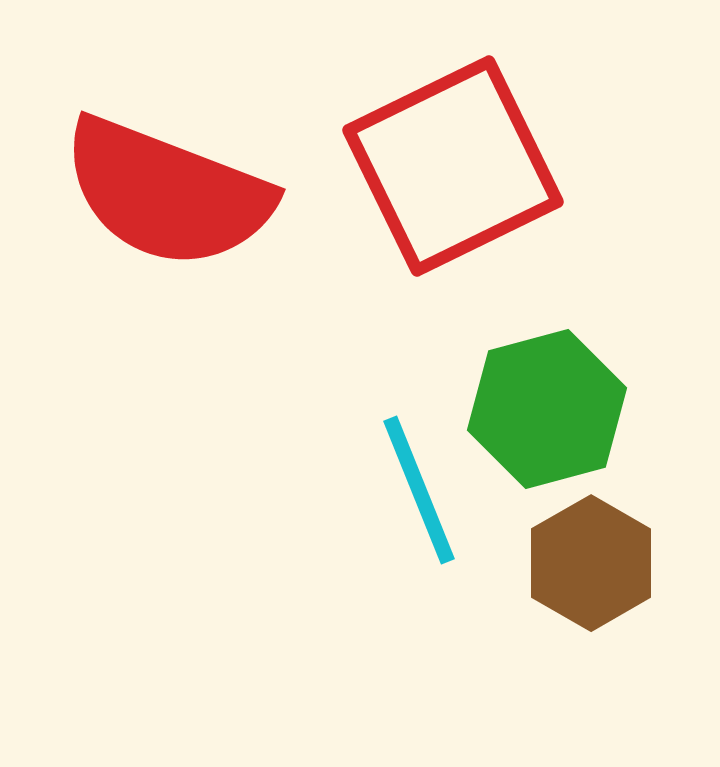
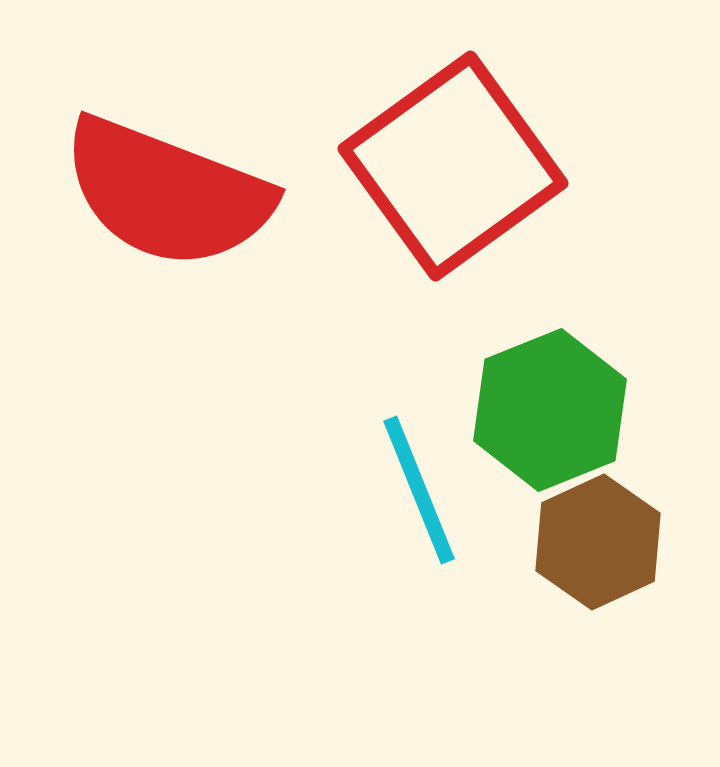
red square: rotated 10 degrees counterclockwise
green hexagon: moved 3 px right, 1 px down; rotated 7 degrees counterclockwise
brown hexagon: moved 7 px right, 21 px up; rotated 5 degrees clockwise
